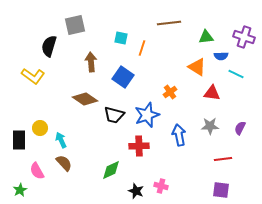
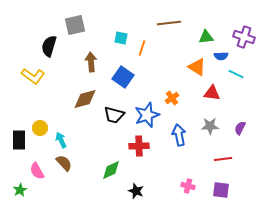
orange cross: moved 2 px right, 6 px down
brown diamond: rotated 50 degrees counterclockwise
pink cross: moved 27 px right
